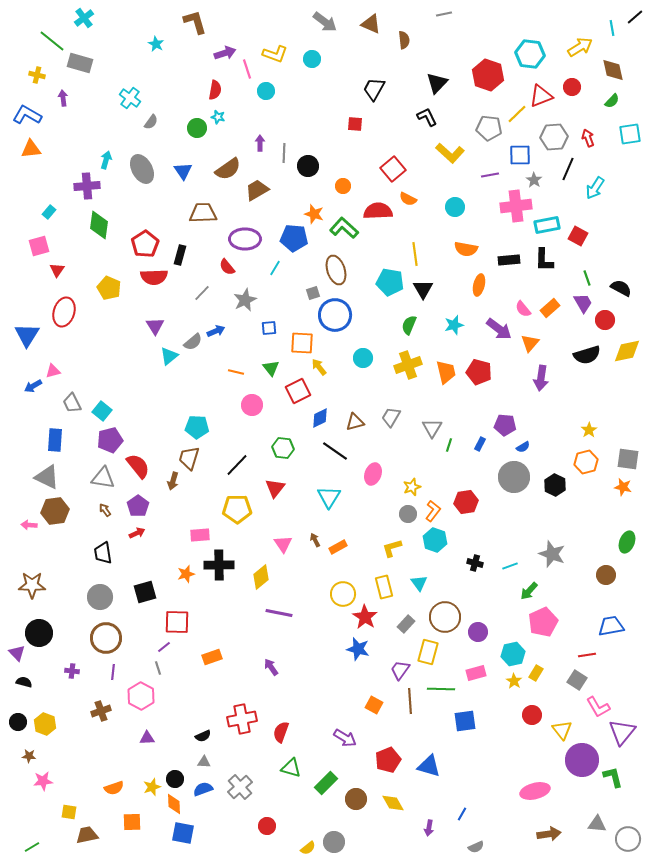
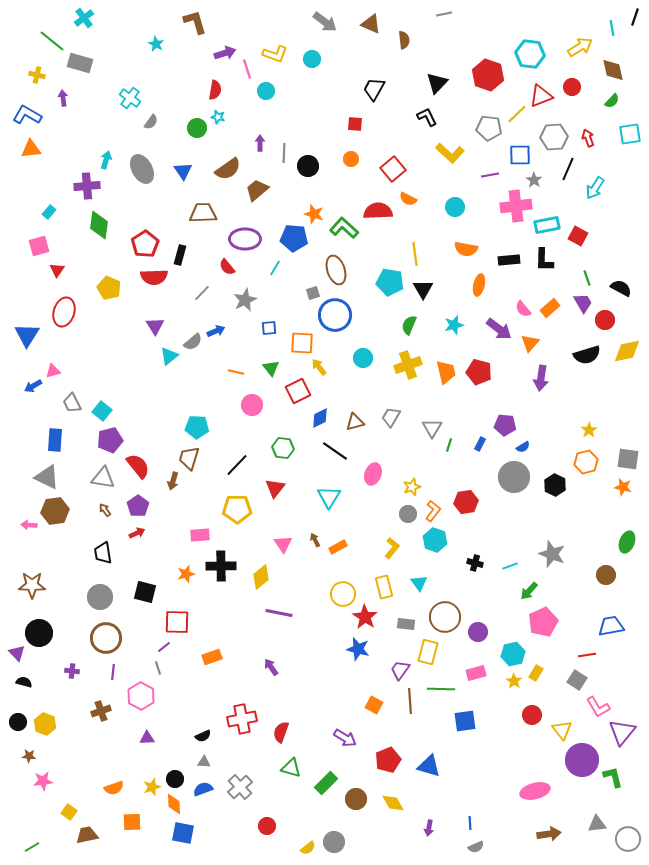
black line at (635, 17): rotated 30 degrees counterclockwise
orange circle at (343, 186): moved 8 px right, 27 px up
brown trapezoid at (257, 190): rotated 10 degrees counterclockwise
yellow L-shape at (392, 548): rotated 145 degrees clockwise
black cross at (219, 565): moved 2 px right, 1 px down
black square at (145, 592): rotated 30 degrees clockwise
gray rectangle at (406, 624): rotated 54 degrees clockwise
yellow square at (69, 812): rotated 28 degrees clockwise
blue line at (462, 814): moved 8 px right, 9 px down; rotated 32 degrees counterclockwise
gray triangle at (597, 824): rotated 12 degrees counterclockwise
